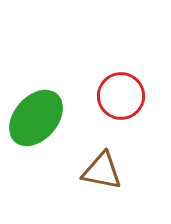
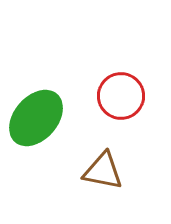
brown triangle: moved 1 px right
